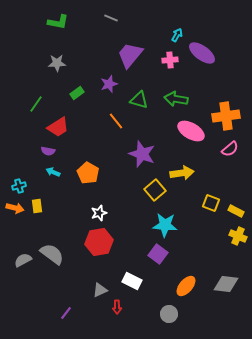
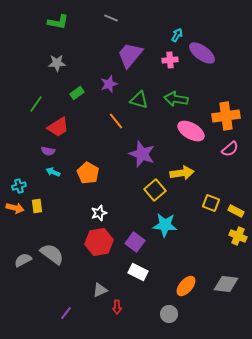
purple square at (158, 254): moved 23 px left, 12 px up
white rectangle at (132, 281): moved 6 px right, 9 px up
